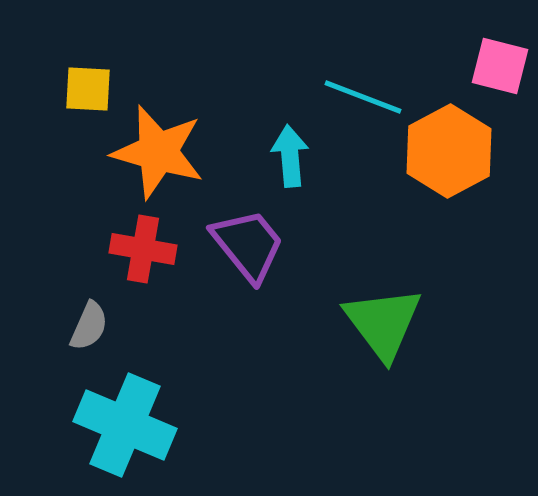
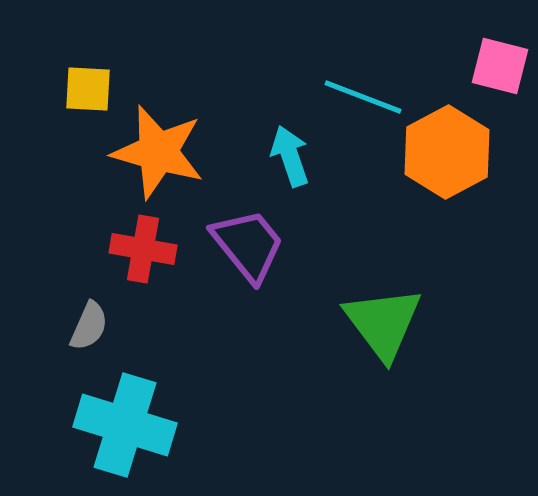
orange hexagon: moved 2 px left, 1 px down
cyan arrow: rotated 14 degrees counterclockwise
cyan cross: rotated 6 degrees counterclockwise
